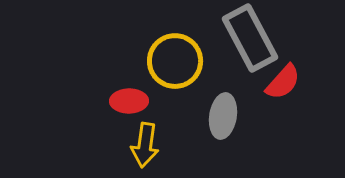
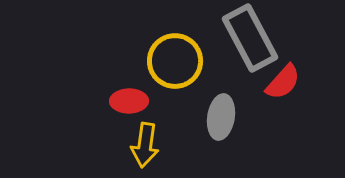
gray ellipse: moved 2 px left, 1 px down
